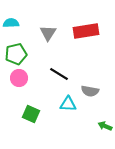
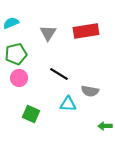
cyan semicircle: rotated 21 degrees counterclockwise
green arrow: rotated 24 degrees counterclockwise
